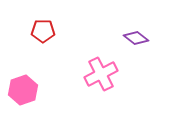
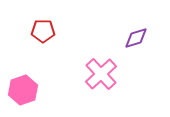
purple diamond: rotated 55 degrees counterclockwise
pink cross: rotated 16 degrees counterclockwise
